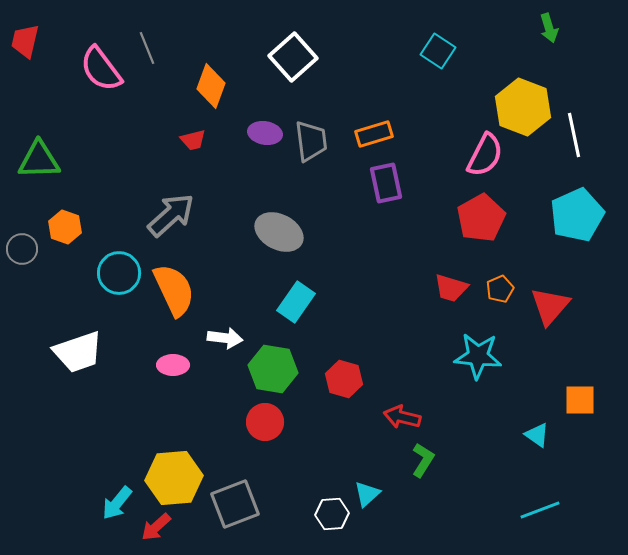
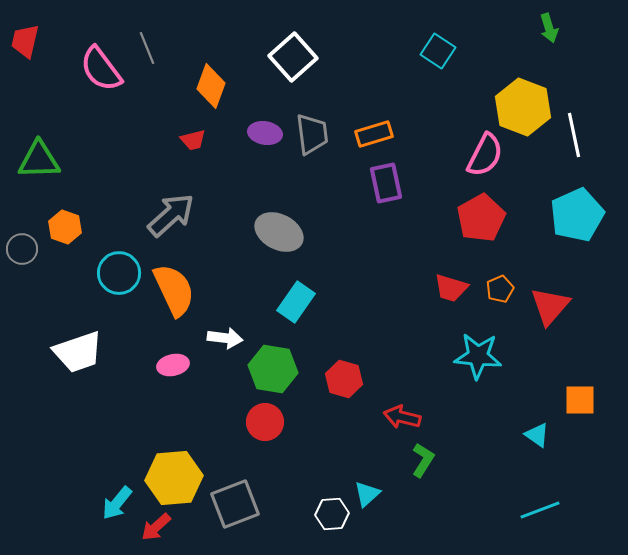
gray trapezoid at (311, 141): moved 1 px right, 7 px up
pink ellipse at (173, 365): rotated 12 degrees counterclockwise
